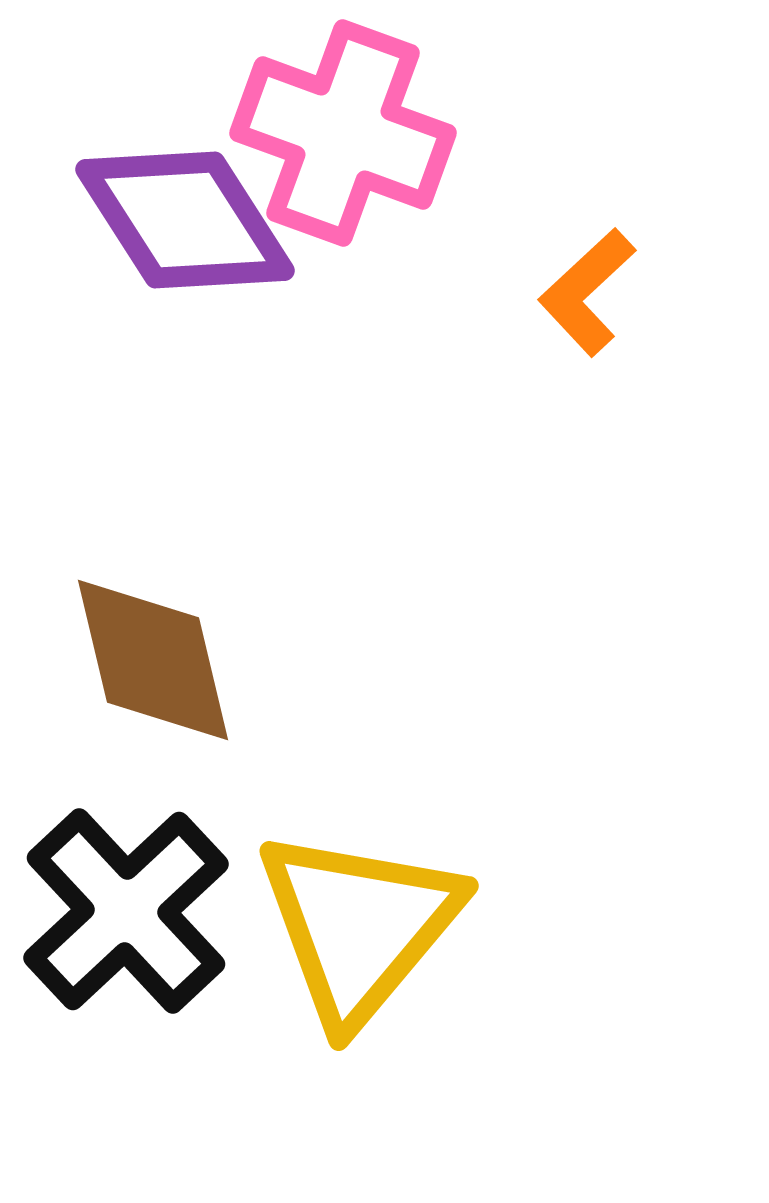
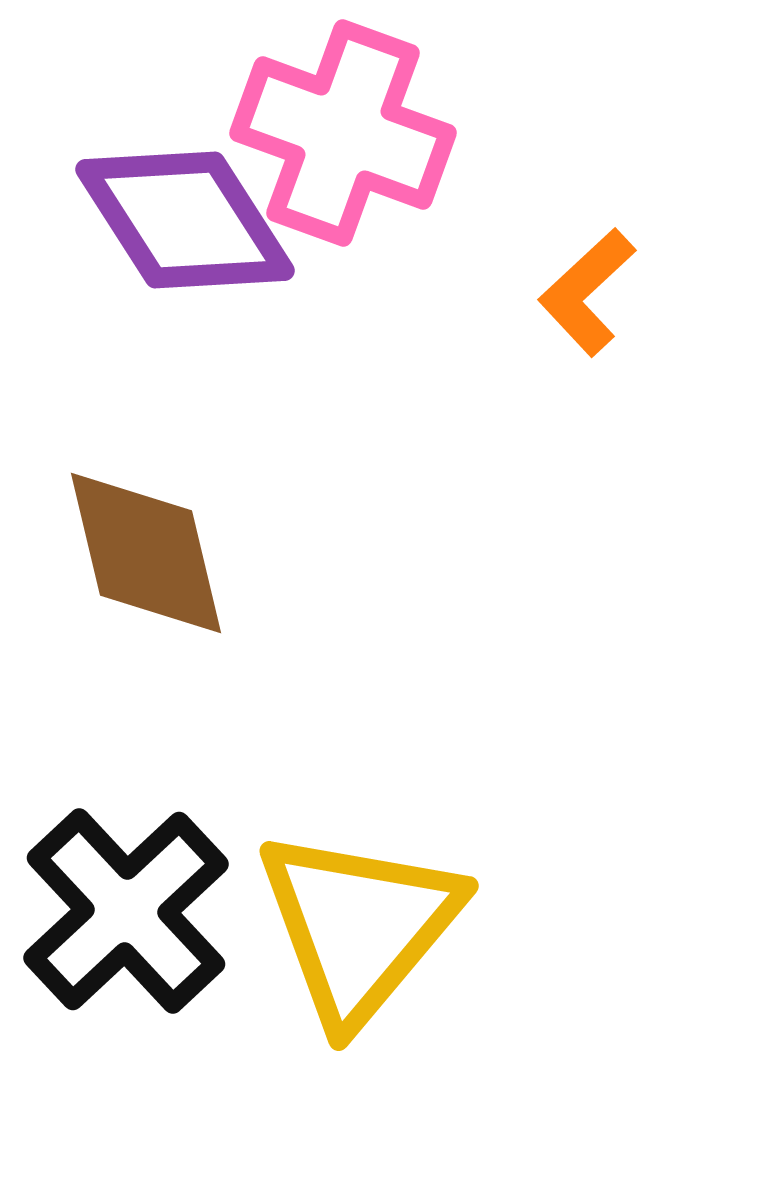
brown diamond: moved 7 px left, 107 px up
